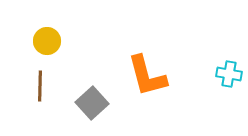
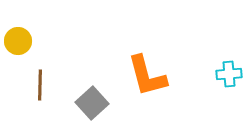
yellow circle: moved 29 px left
cyan cross: rotated 15 degrees counterclockwise
brown line: moved 1 px up
